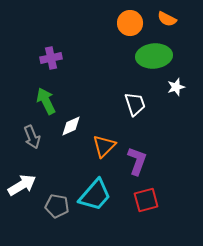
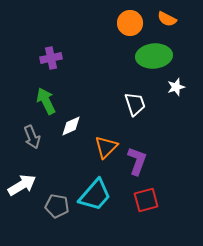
orange triangle: moved 2 px right, 1 px down
